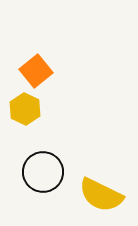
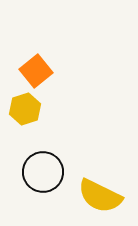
yellow hexagon: rotated 16 degrees clockwise
yellow semicircle: moved 1 px left, 1 px down
